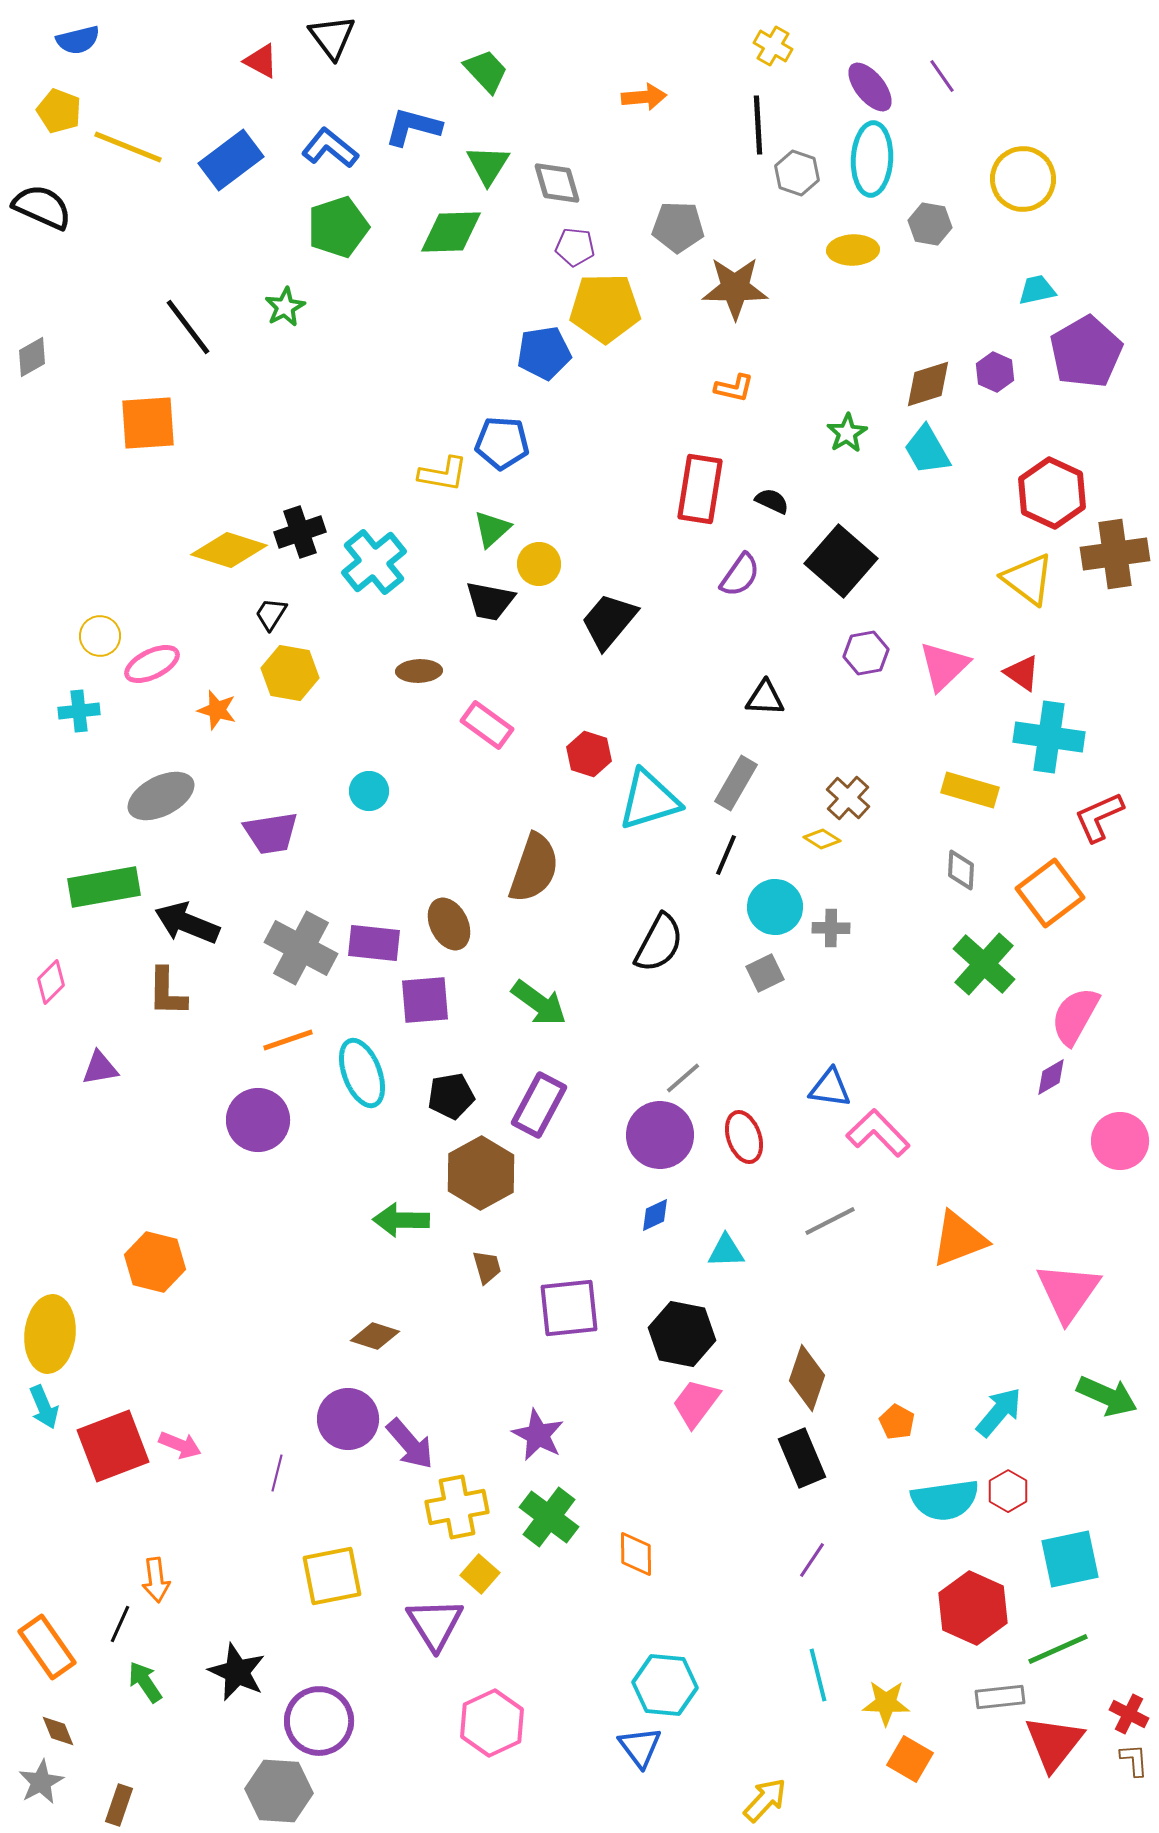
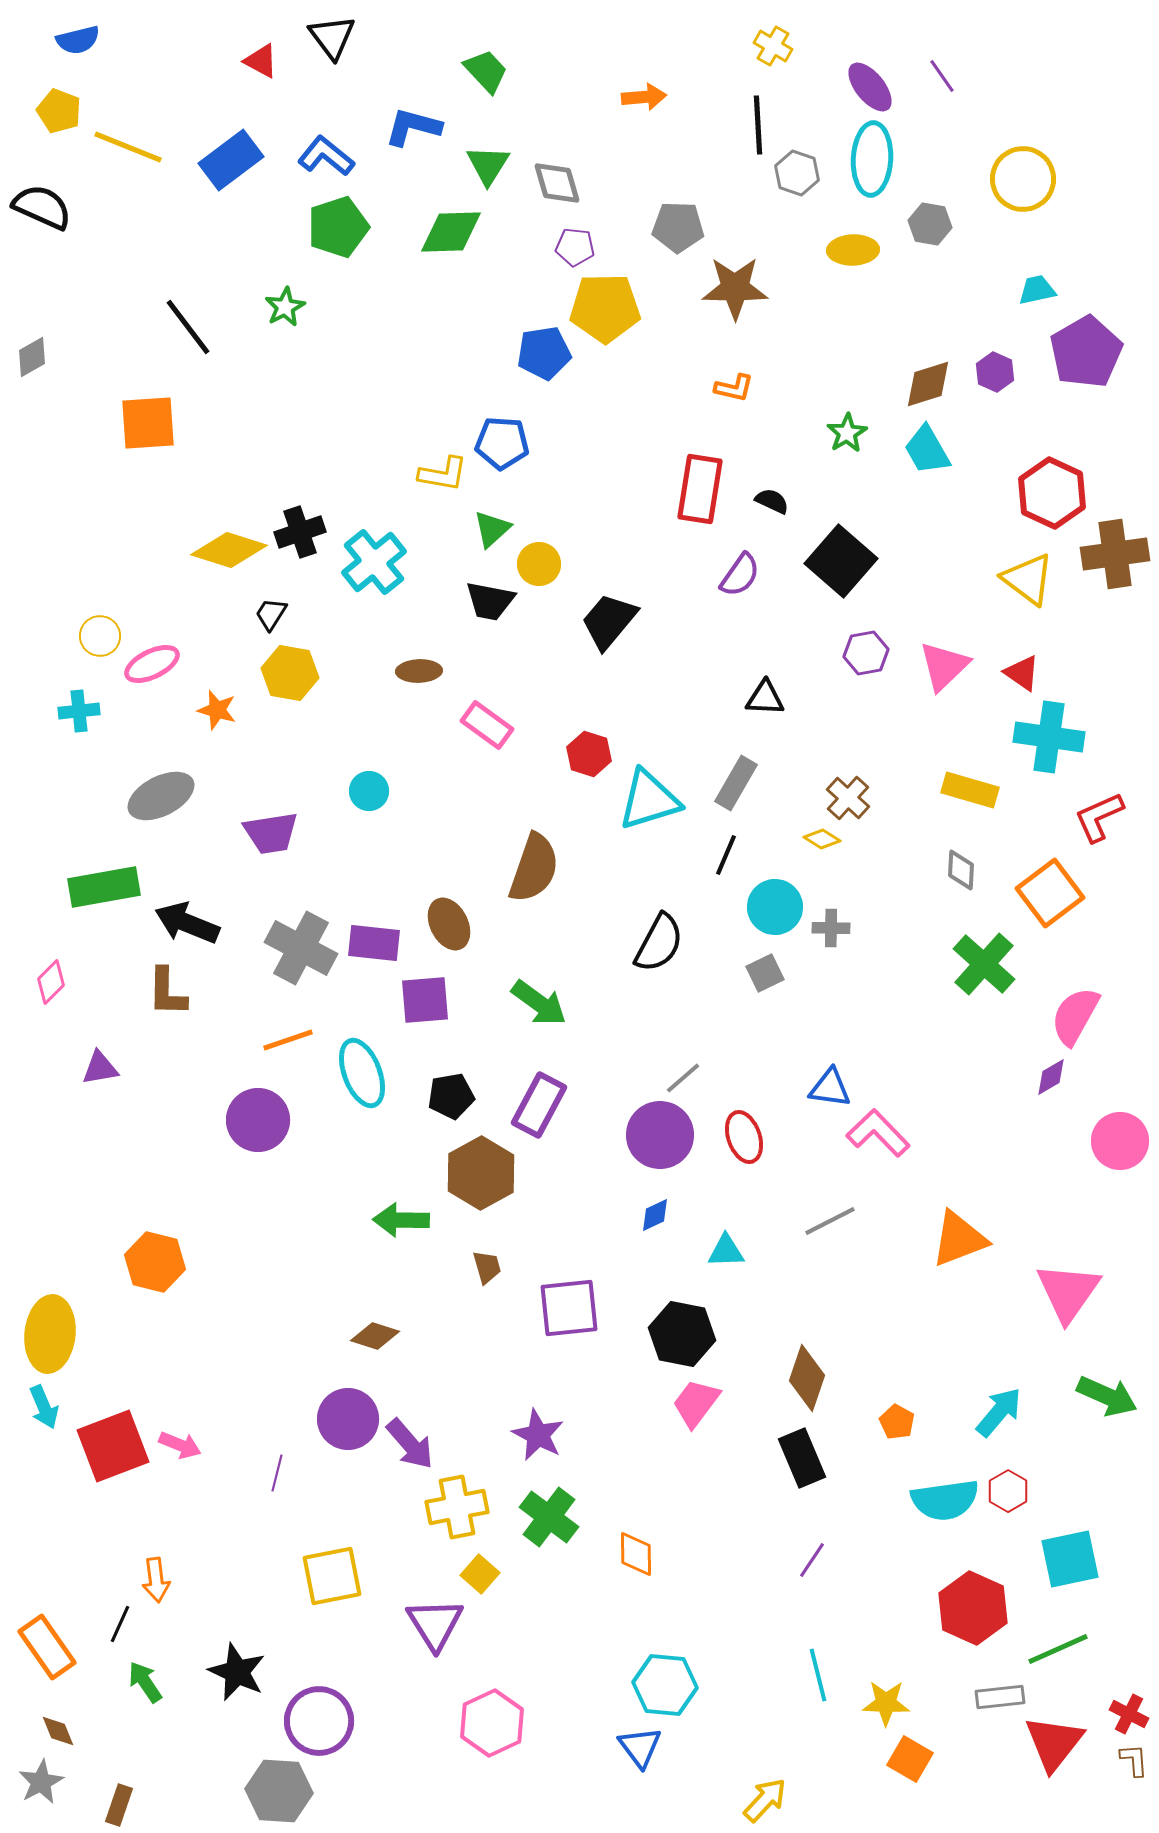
blue L-shape at (330, 148): moved 4 px left, 8 px down
